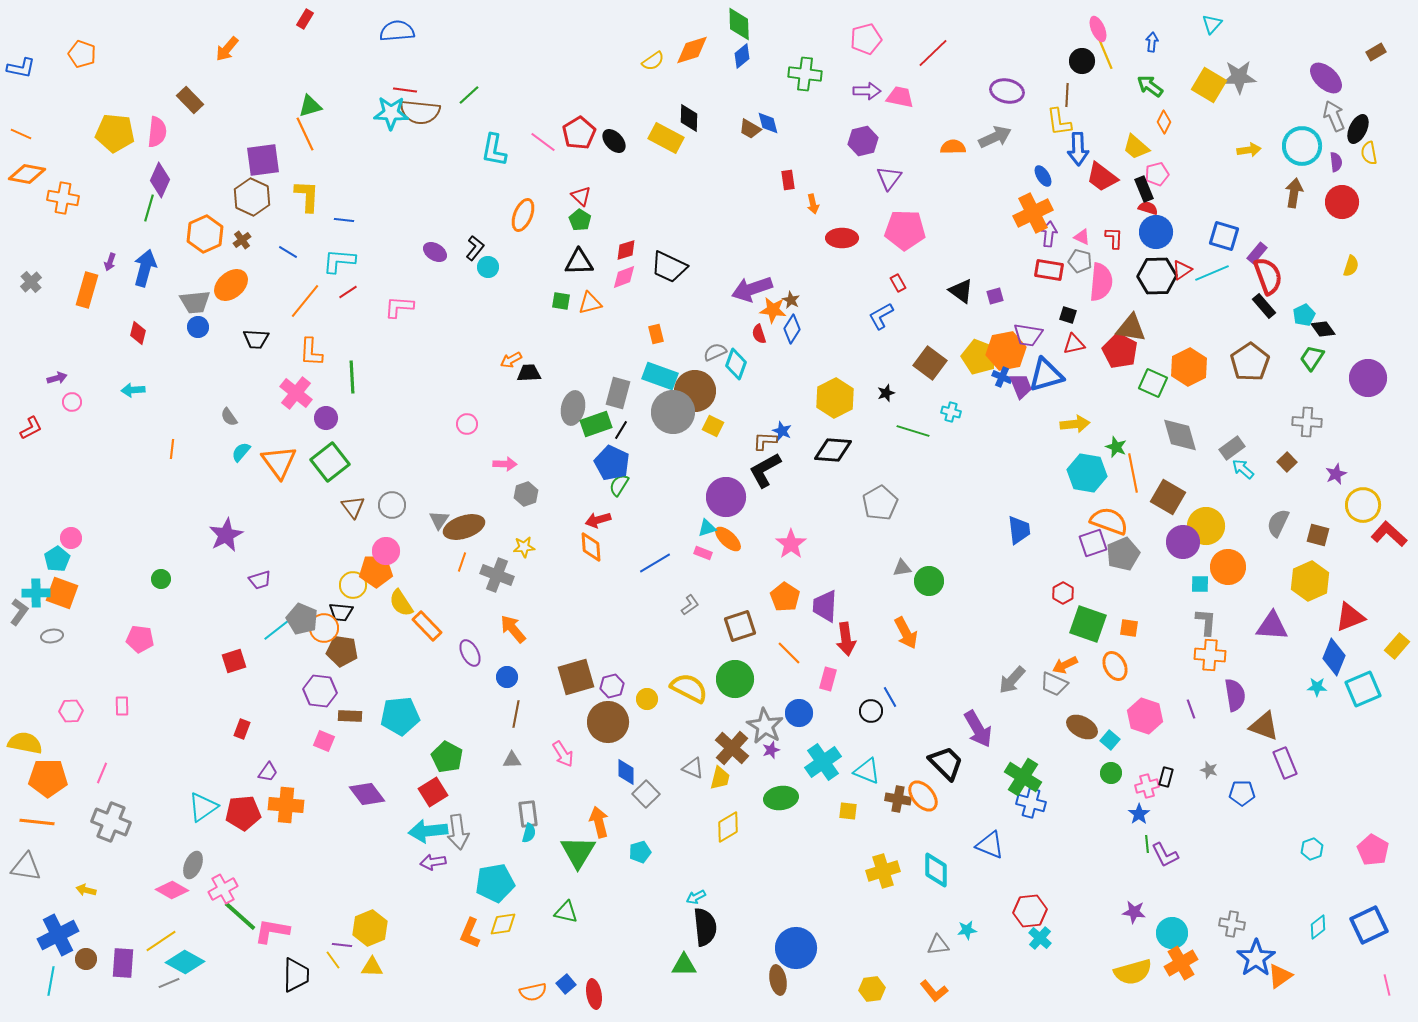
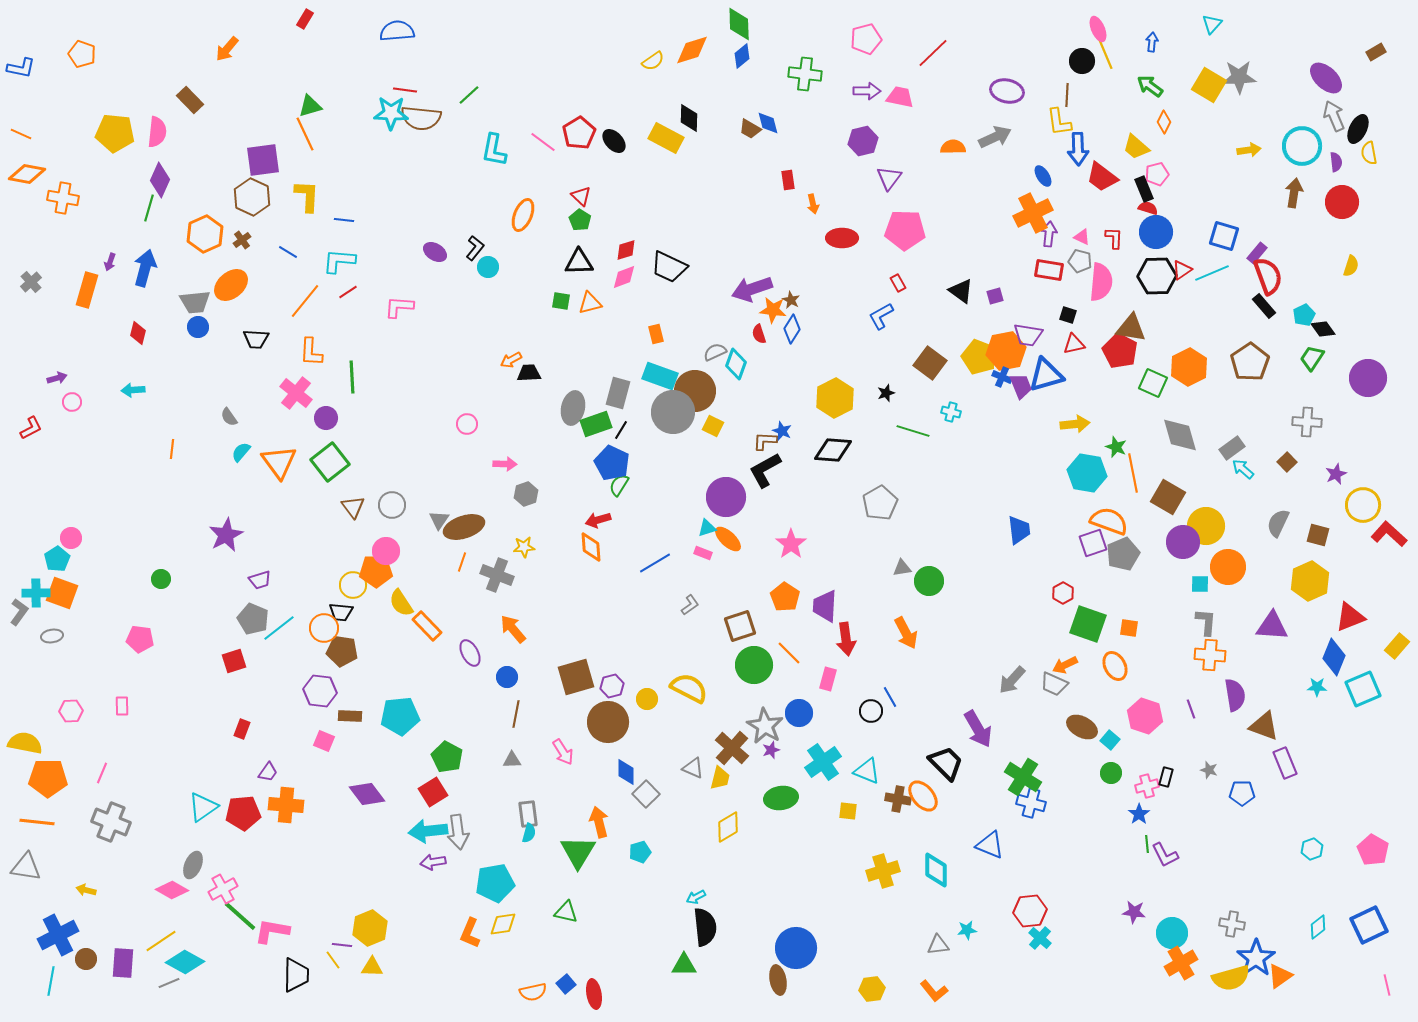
brown semicircle at (420, 112): moved 1 px right, 6 px down
gray pentagon at (302, 619): moved 49 px left
green circle at (735, 679): moved 19 px right, 14 px up
pink arrow at (563, 754): moved 2 px up
yellow semicircle at (1133, 972): moved 98 px right, 6 px down
